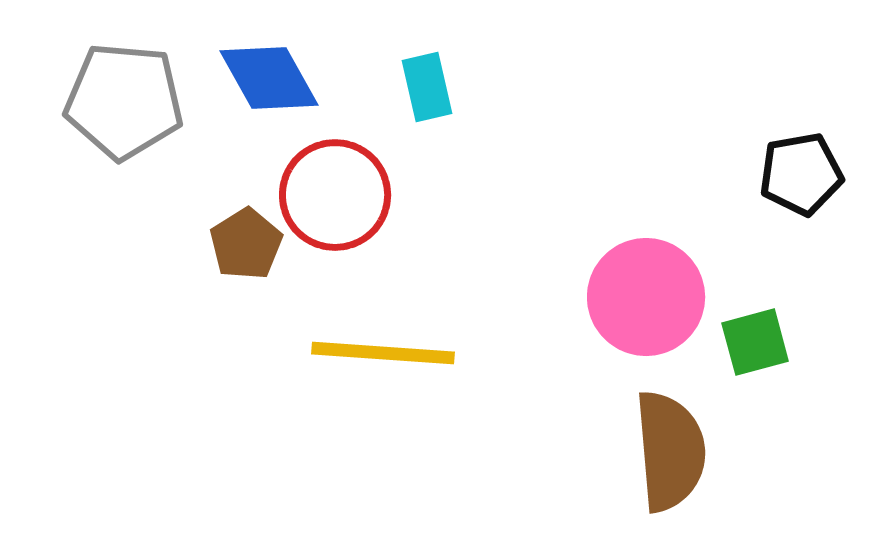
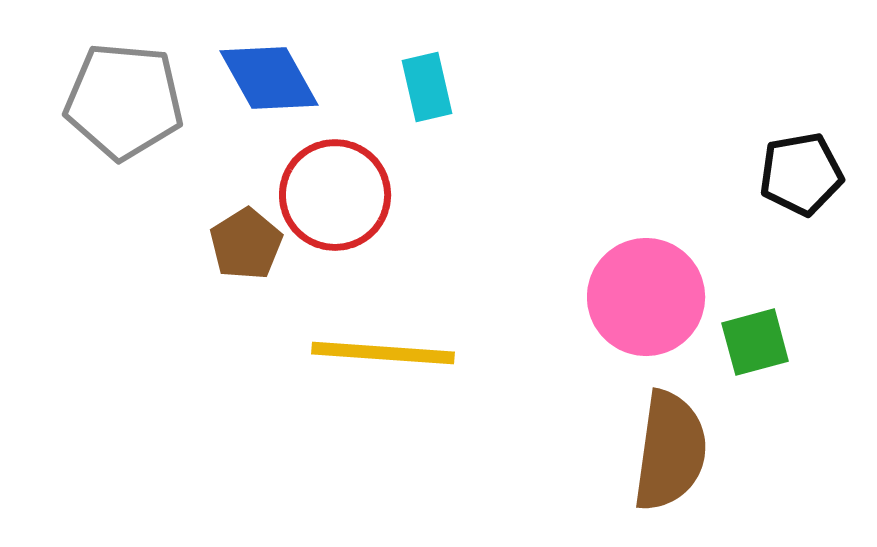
brown semicircle: rotated 13 degrees clockwise
